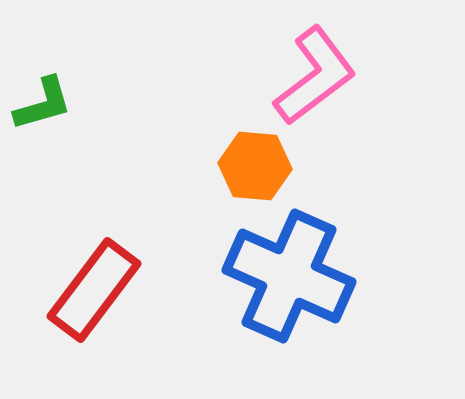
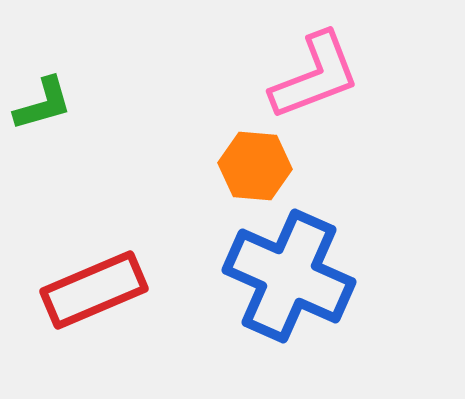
pink L-shape: rotated 16 degrees clockwise
red rectangle: rotated 30 degrees clockwise
